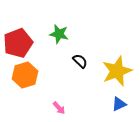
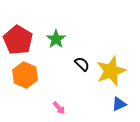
green star: moved 3 px left, 5 px down; rotated 24 degrees clockwise
red pentagon: moved 3 px up; rotated 20 degrees counterclockwise
black semicircle: moved 2 px right, 3 px down
yellow star: moved 6 px left
orange hexagon: rotated 20 degrees counterclockwise
